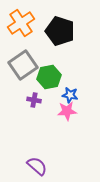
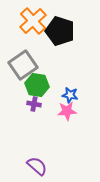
orange cross: moved 12 px right, 2 px up; rotated 8 degrees counterclockwise
green hexagon: moved 12 px left, 8 px down; rotated 20 degrees clockwise
purple cross: moved 4 px down
